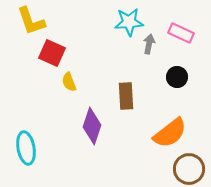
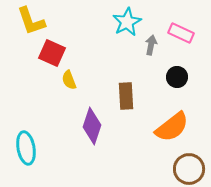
cyan star: moved 2 px left; rotated 24 degrees counterclockwise
gray arrow: moved 2 px right, 1 px down
yellow semicircle: moved 2 px up
orange semicircle: moved 2 px right, 6 px up
